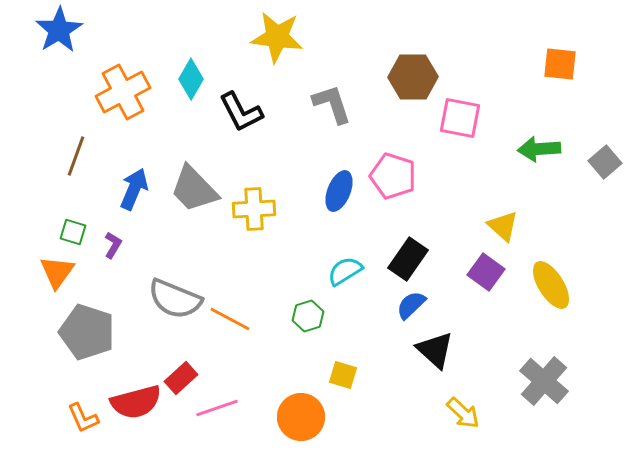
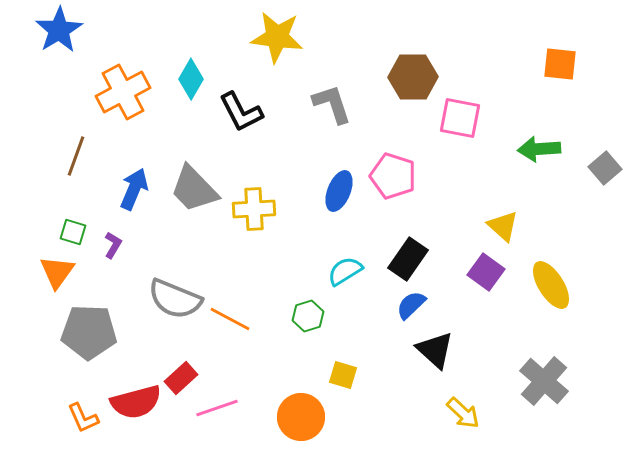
gray square: moved 6 px down
gray pentagon: moved 2 px right; rotated 16 degrees counterclockwise
